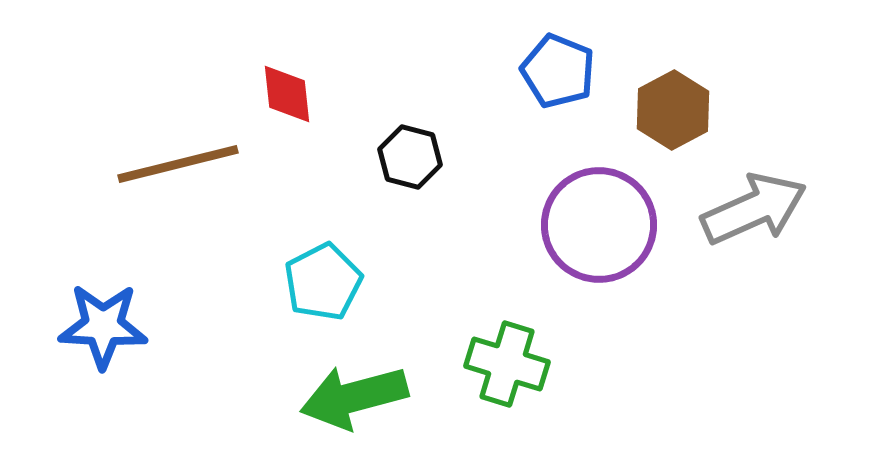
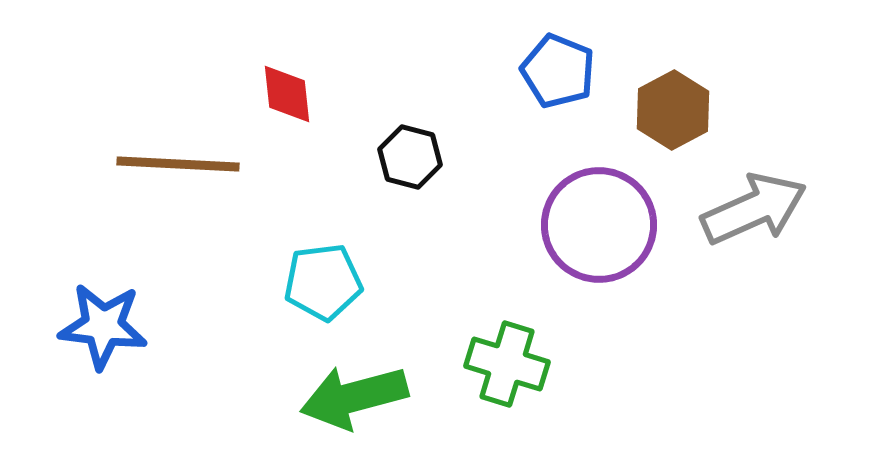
brown line: rotated 17 degrees clockwise
cyan pentagon: rotated 20 degrees clockwise
blue star: rotated 4 degrees clockwise
